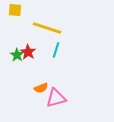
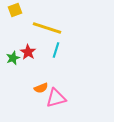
yellow square: rotated 24 degrees counterclockwise
green star: moved 4 px left, 3 px down; rotated 16 degrees clockwise
